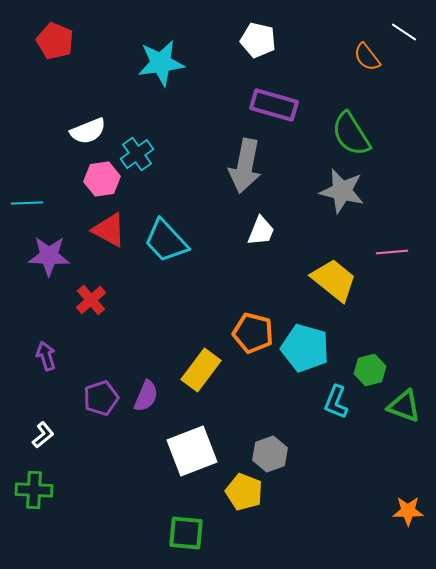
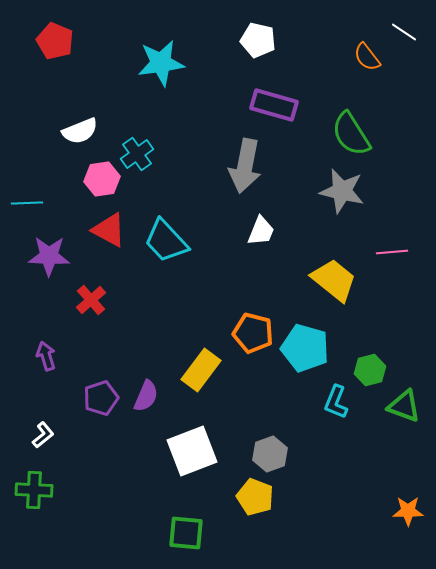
white semicircle: moved 8 px left
yellow pentagon: moved 11 px right, 5 px down
